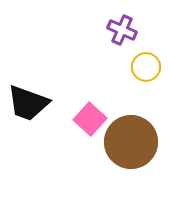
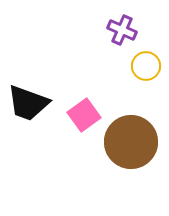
yellow circle: moved 1 px up
pink square: moved 6 px left, 4 px up; rotated 12 degrees clockwise
